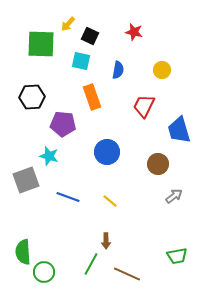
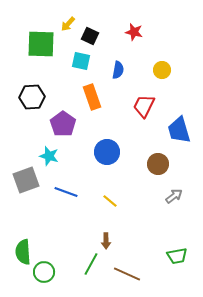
purple pentagon: rotated 30 degrees clockwise
blue line: moved 2 px left, 5 px up
